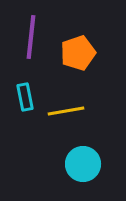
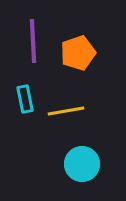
purple line: moved 2 px right, 4 px down; rotated 9 degrees counterclockwise
cyan rectangle: moved 2 px down
cyan circle: moved 1 px left
